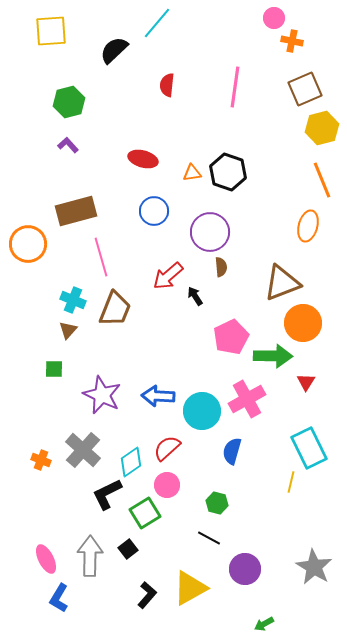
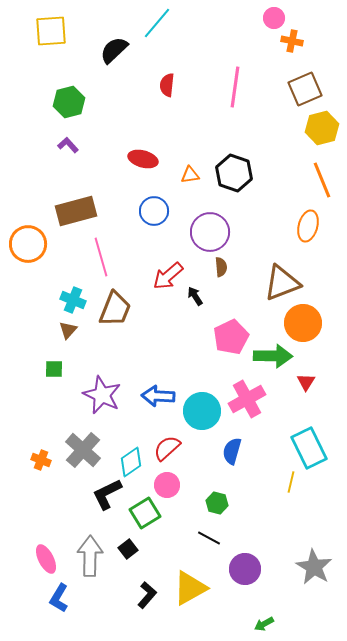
black hexagon at (228, 172): moved 6 px right, 1 px down
orange triangle at (192, 173): moved 2 px left, 2 px down
